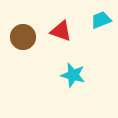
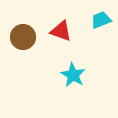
cyan star: rotated 15 degrees clockwise
